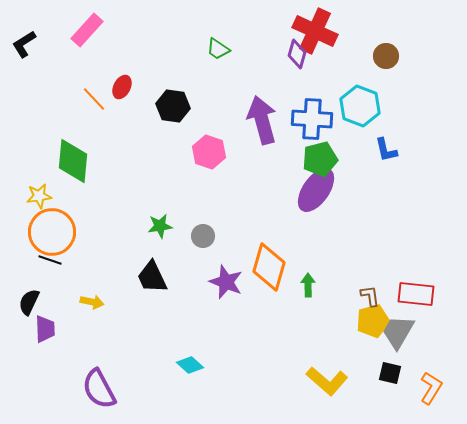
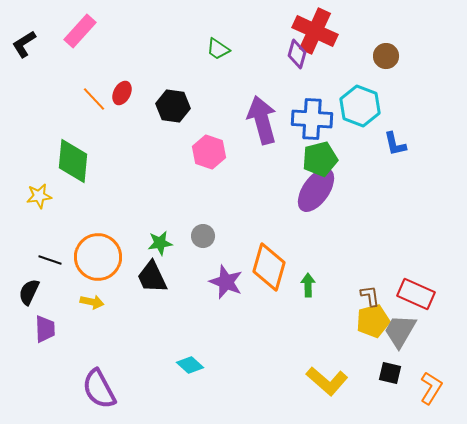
pink rectangle: moved 7 px left, 1 px down
red ellipse: moved 6 px down
blue L-shape: moved 9 px right, 6 px up
green star: moved 17 px down
orange circle: moved 46 px right, 25 px down
red rectangle: rotated 18 degrees clockwise
black semicircle: moved 10 px up
gray trapezoid: moved 2 px right, 1 px up
